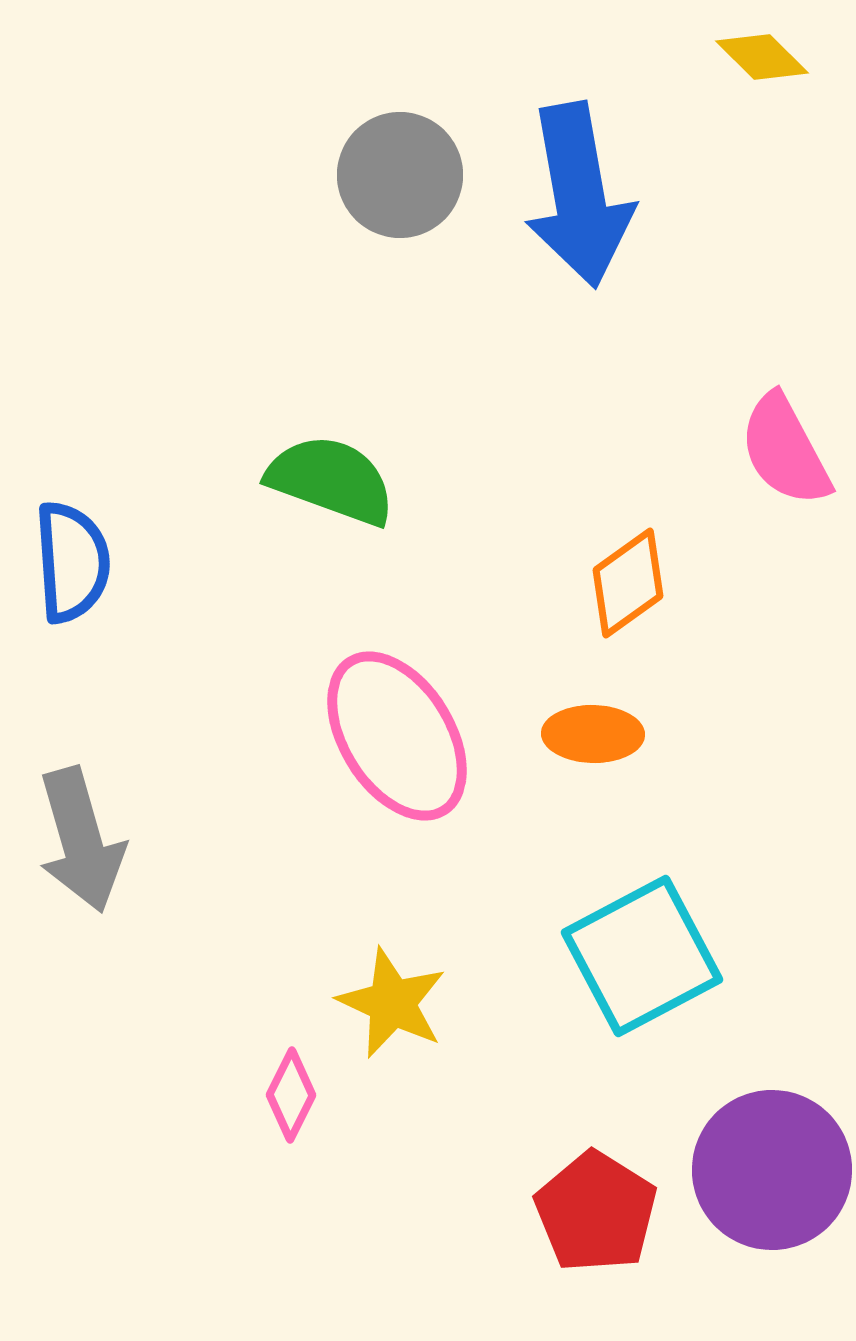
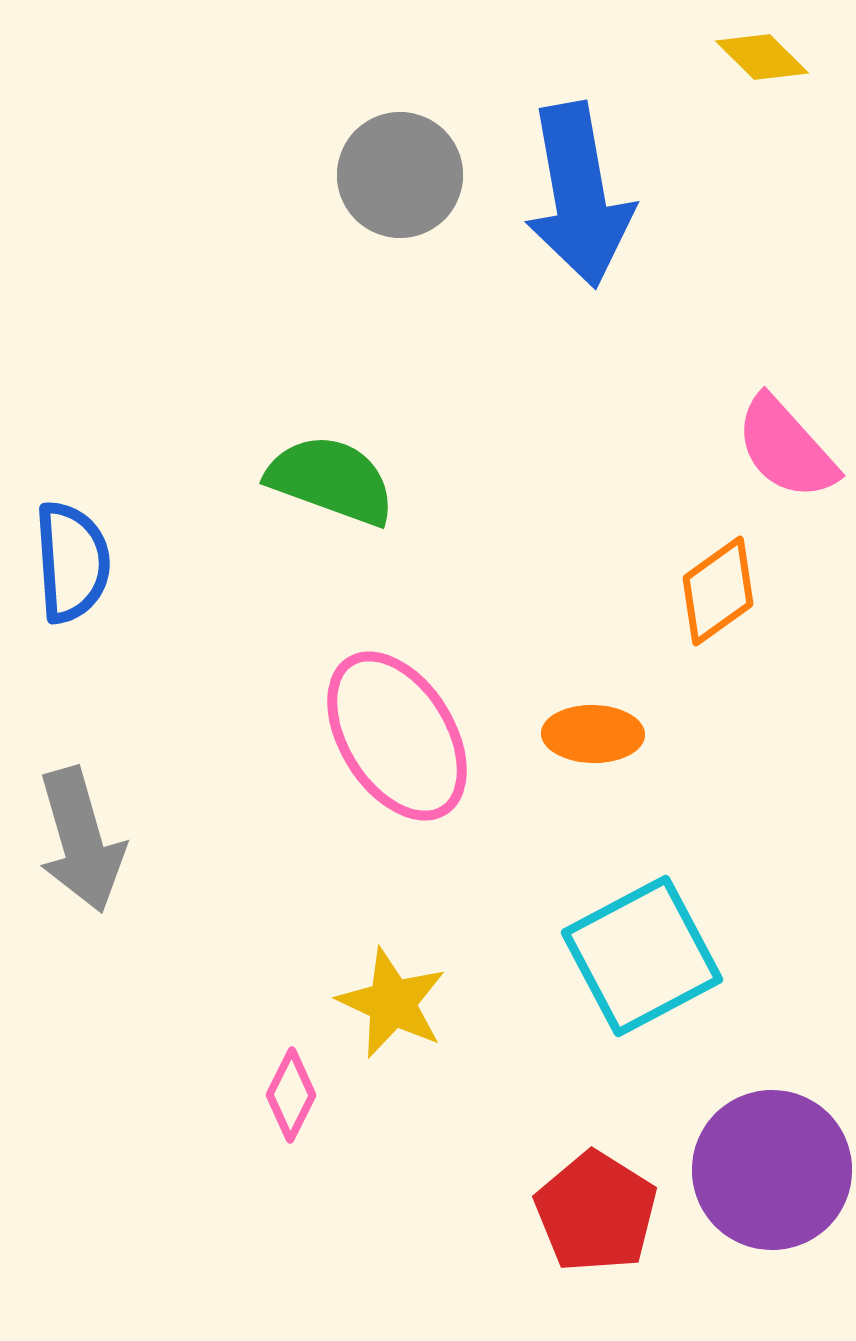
pink semicircle: moved 1 px right, 2 px up; rotated 14 degrees counterclockwise
orange diamond: moved 90 px right, 8 px down
